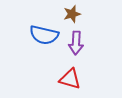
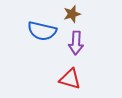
blue semicircle: moved 2 px left, 4 px up
